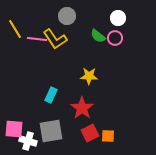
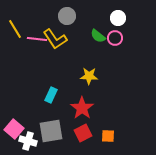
pink square: rotated 36 degrees clockwise
red square: moved 7 px left
